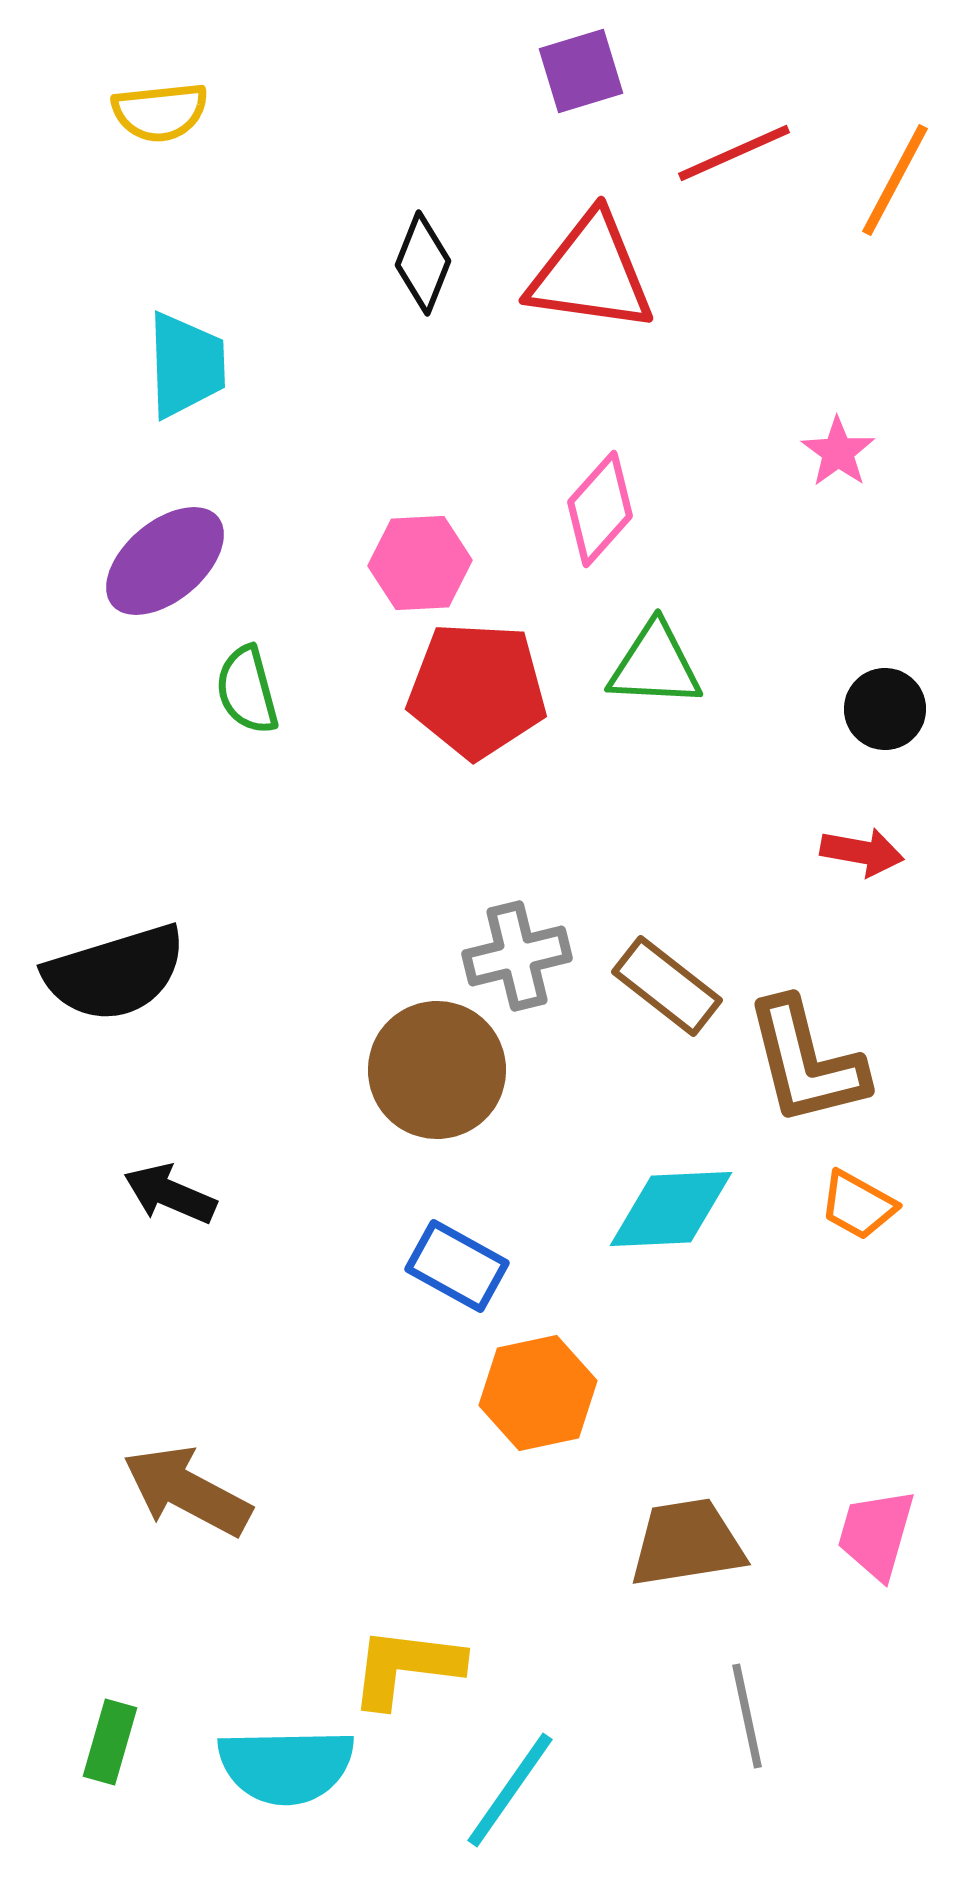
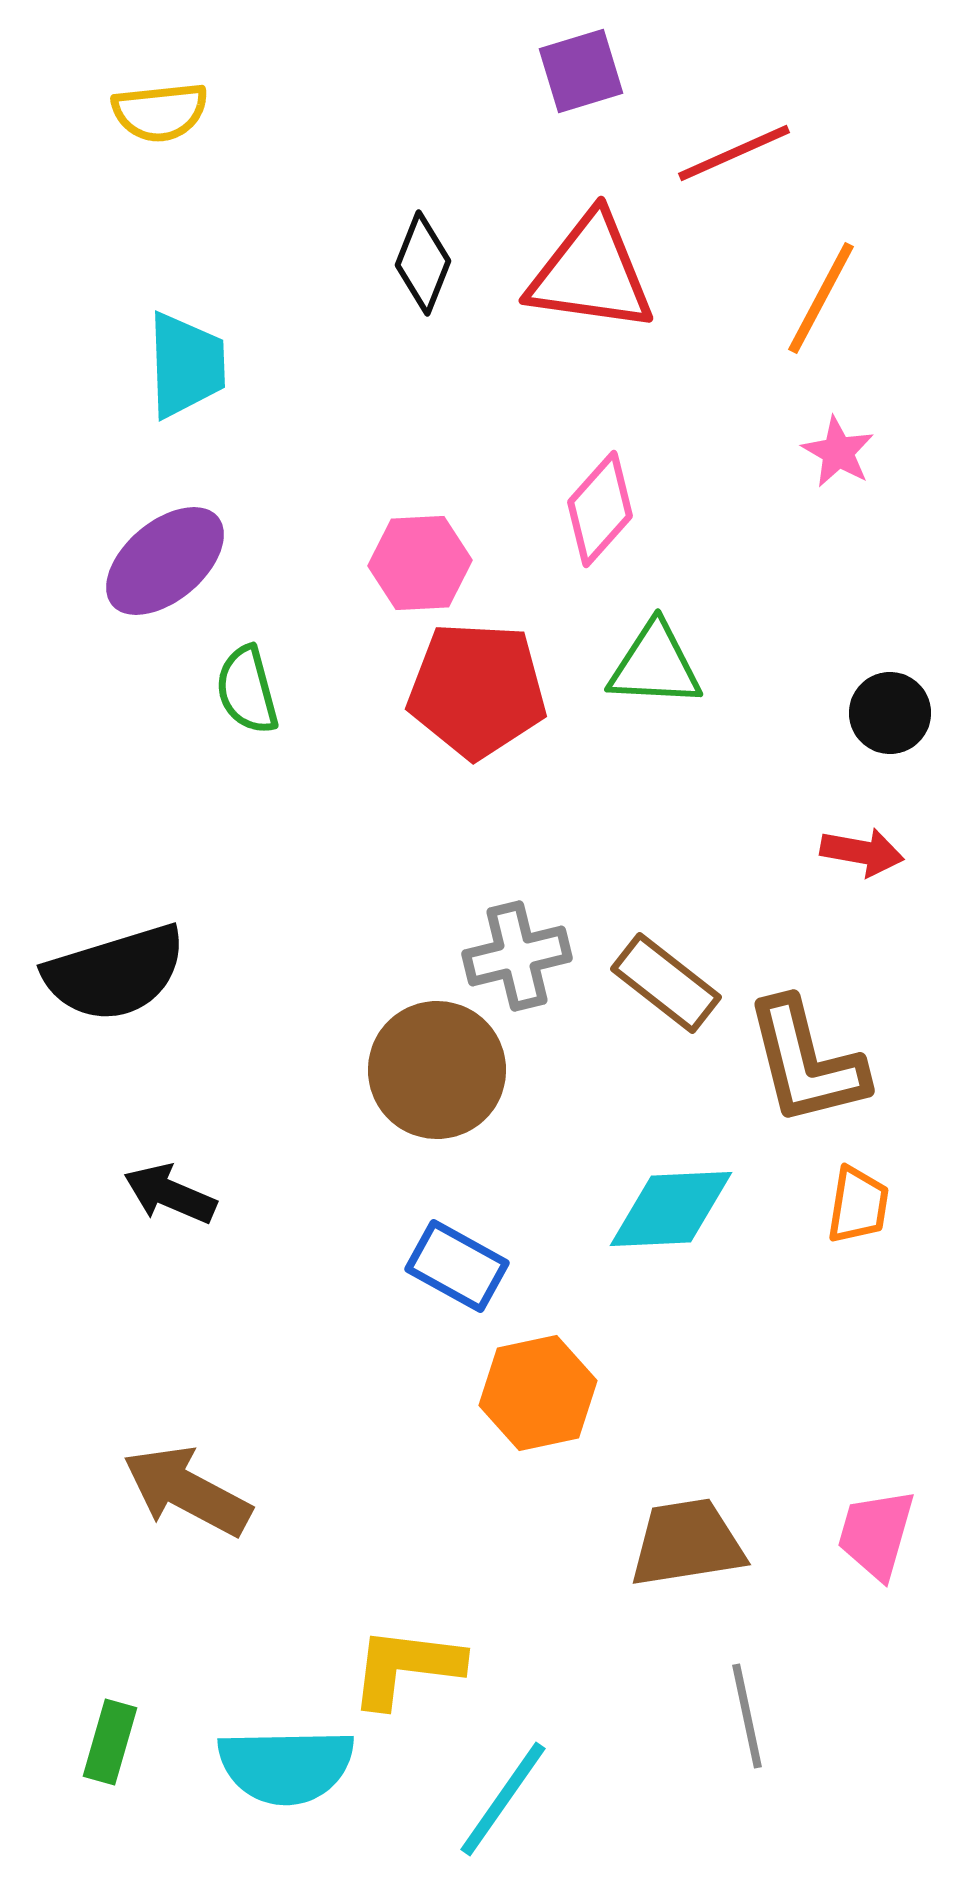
orange line: moved 74 px left, 118 px down
pink star: rotated 6 degrees counterclockwise
black circle: moved 5 px right, 4 px down
brown rectangle: moved 1 px left, 3 px up
orange trapezoid: rotated 110 degrees counterclockwise
cyan line: moved 7 px left, 9 px down
